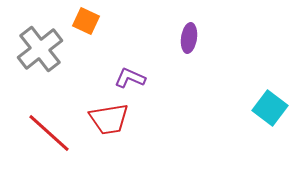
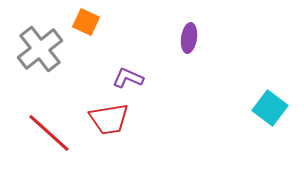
orange square: moved 1 px down
purple L-shape: moved 2 px left
